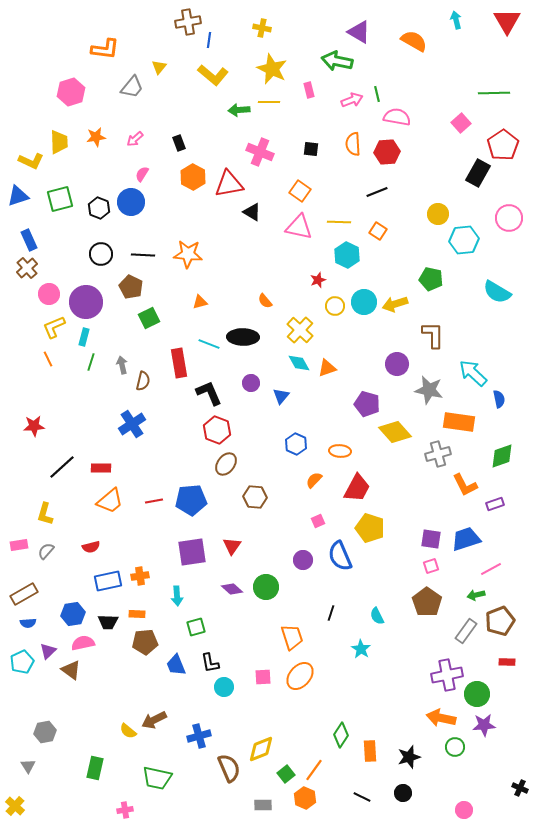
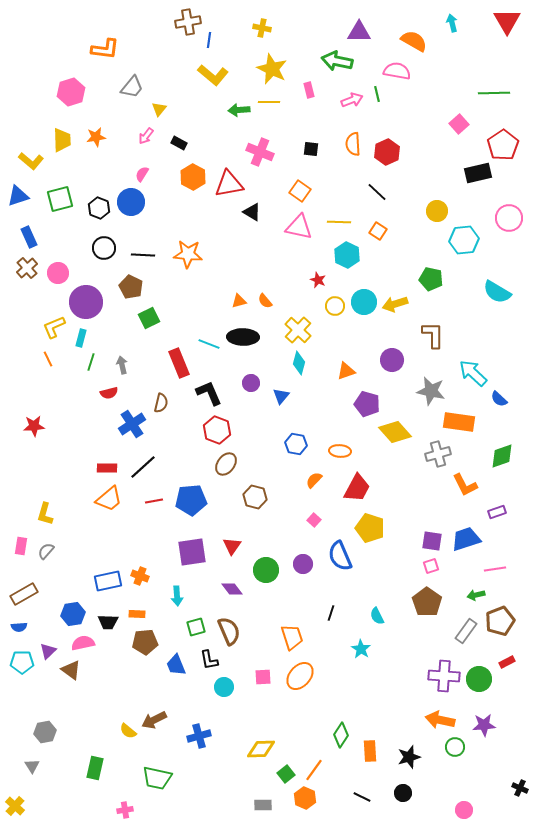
cyan arrow at (456, 20): moved 4 px left, 3 px down
purple triangle at (359, 32): rotated 30 degrees counterclockwise
yellow triangle at (159, 67): moved 42 px down
pink semicircle at (397, 117): moved 46 px up
pink square at (461, 123): moved 2 px left, 1 px down
pink arrow at (135, 139): moved 11 px right, 3 px up; rotated 12 degrees counterclockwise
yellow trapezoid at (59, 142): moved 3 px right, 2 px up
black rectangle at (179, 143): rotated 42 degrees counterclockwise
red hexagon at (387, 152): rotated 20 degrees counterclockwise
yellow L-shape at (31, 161): rotated 15 degrees clockwise
black rectangle at (478, 173): rotated 48 degrees clockwise
black line at (377, 192): rotated 65 degrees clockwise
yellow circle at (438, 214): moved 1 px left, 3 px up
blue rectangle at (29, 240): moved 3 px up
black circle at (101, 254): moved 3 px right, 6 px up
red star at (318, 280): rotated 28 degrees counterclockwise
pink circle at (49, 294): moved 9 px right, 21 px up
orange triangle at (200, 302): moved 39 px right, 1 px up
yellow cross at (300, 330): moved 2 px left
cyan rectangle at (84, 337): moved 3 px left, 1 px down
red rectangle at (179, 363): rotated 12 degrees counterclockwise
cyan diamond at (299, 363): rotated 45 degrees clockwise
purple circle at (397, 364): moved 5 px left, 4 px up
orange triangle at (327, 368): moved 19 px right, 3 px down
brown semicircle at (143, 381): moved 18 px right, 22 px down
gray star at (429, 390): moved 2 px right, 1 px down
blue semicircle at (499, 399): rotated 144 degrees clockwise
blue hexagon at (296, 444): rotated 15 degrees counterclockwise
black line at (62, 467): moved 81 px right
red rectangle at (101, 468): moved 6 px right
brown hexagon at (255, 497): rotated 10 degrees clockwise
orange trapezoid at (110, 501): moved 1 px left, 2 px up
purple rectangle at (495, 504): moved 2 px right, 8 px down
pink square at (318, 521): moved 4 px left, 1 px up; rotated 24 degrees counterclockwise
purple square at (431, 539): moved 1 px right, 2 px down
pink rectangle at (19, 545): moved 2 px right, 1 px down; rotated 72 degrees counterclockwise
red semicircle at (91, 547): moved 18 px right, 154 px up
purple circle at (303, 560): moved 4 px down
pink line at (491, 569): moved 4 px right; rotated 20 degrees clockwise
orange cross at (140, 576): rotated 30 degrees clockwise
green circle at (266, 587): moved 17 px up
purple diamond at (232, 589): rotated 10 degrees clockwise
blue semicircle at (28, 623): moved 9 px left, 4 px down
cyan pentagon at (22, 662): rotated 25 degrees clockwise
red rectangle at (507, 662): rotated 28 degrees counterclockwise
black L-shape at (210, 663): moved 1 px left, 3 px up
purple cross at (447, 675): moved 3 px left, 1 px down; rotated 16 degrees clockwise
green circle at (477, 694): moved 2 px right, 15 px up
orange arrow at (441, 718): moved 1 px left, 2 px down
yellow diamond at (261, 749): rotated 20 degrees clockwise
gray triangle at (28, 766): moved 4 px right
brown semicircle at (229, 768): moved 137 px up
